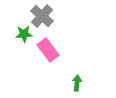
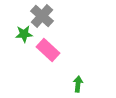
pink rectangle: rotated 10 degrees counterclockwise
green arrow: moved 1 px right, 1 px down
